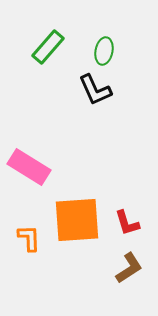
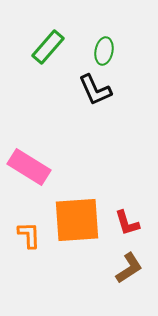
orange L-shape: moved 3 px up
